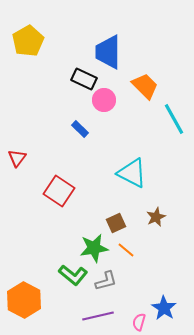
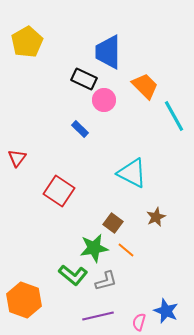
yellow pentagon: moved 1 px left, 1 px down
cyan line: moved 3 px up
brown square: moved 3 px left; rotated 30 degrees counterclockwise
orange hexagon: rotated 8 degrees counterclockwise
blue star: moved 2 px right, 3 px down; rotated 10 degrees counterclockwise
